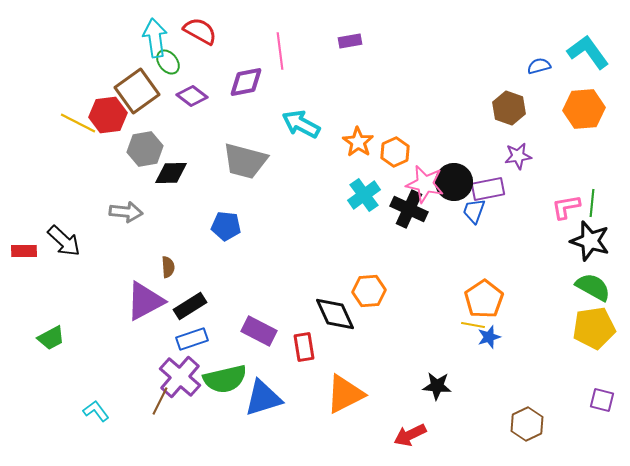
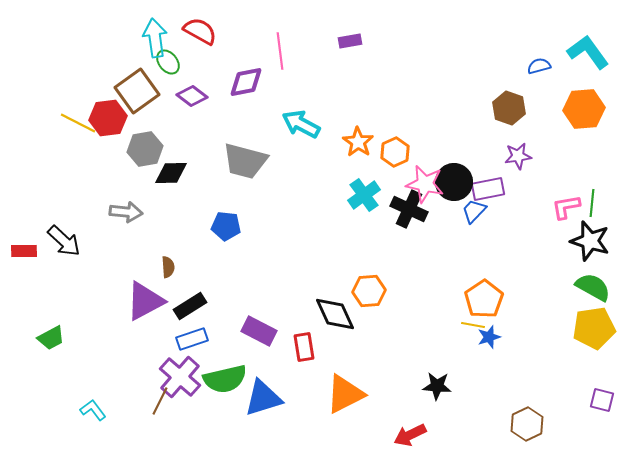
red hexagon at (108, 115): moved 3 px down
blue trapezoid at (474, 211): rotated 24 degrees clockwise
cyan L-shape at (96, 411): moved 3 px left, 1 px up
